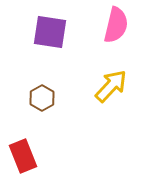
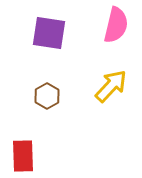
purple square: moved 1 px left, 1 px down
brown hexagon: moved 5 px right, 2 px up
red rectangle: rotated 20 degrees clockwise
